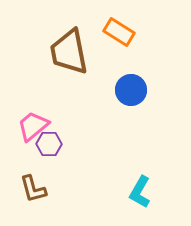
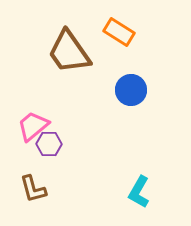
brown trapezoid: rotated 24 degrees counterclockwise
cyan L-shape: moved 1 px left
